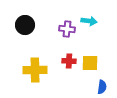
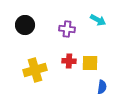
cyan arrow: moved 9 px right, 1 px up; rotated 21 degrees clockwise
yellow cross: rotated 15 degrees counterclockwise
